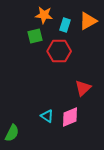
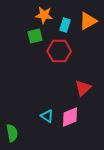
green semicircle: rotated 36 degrees counterclockwise
